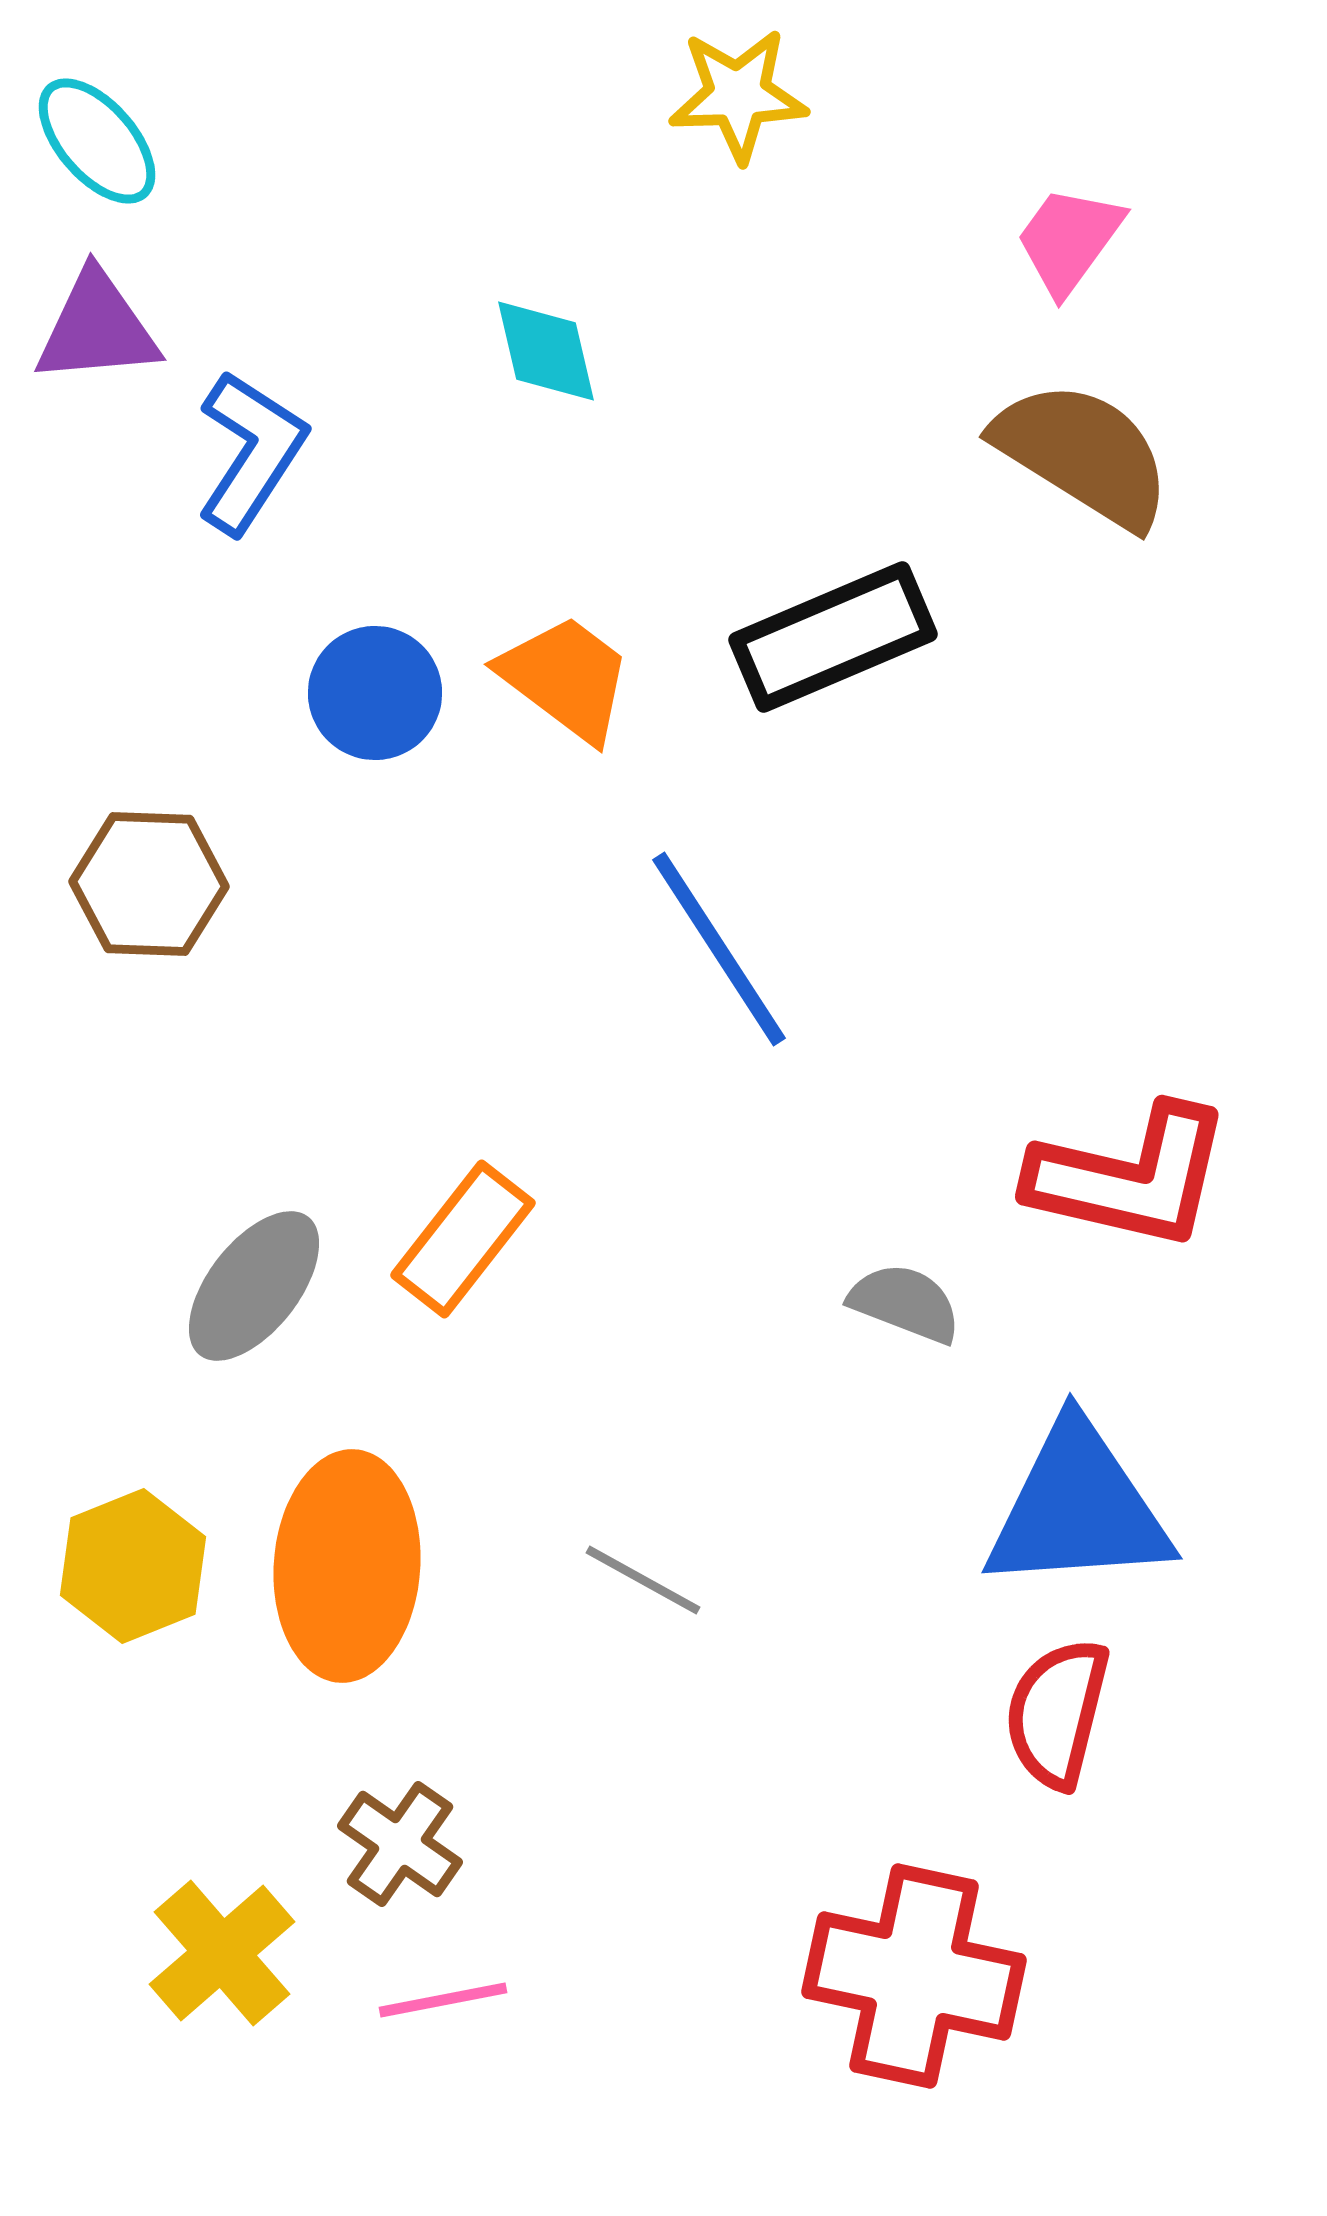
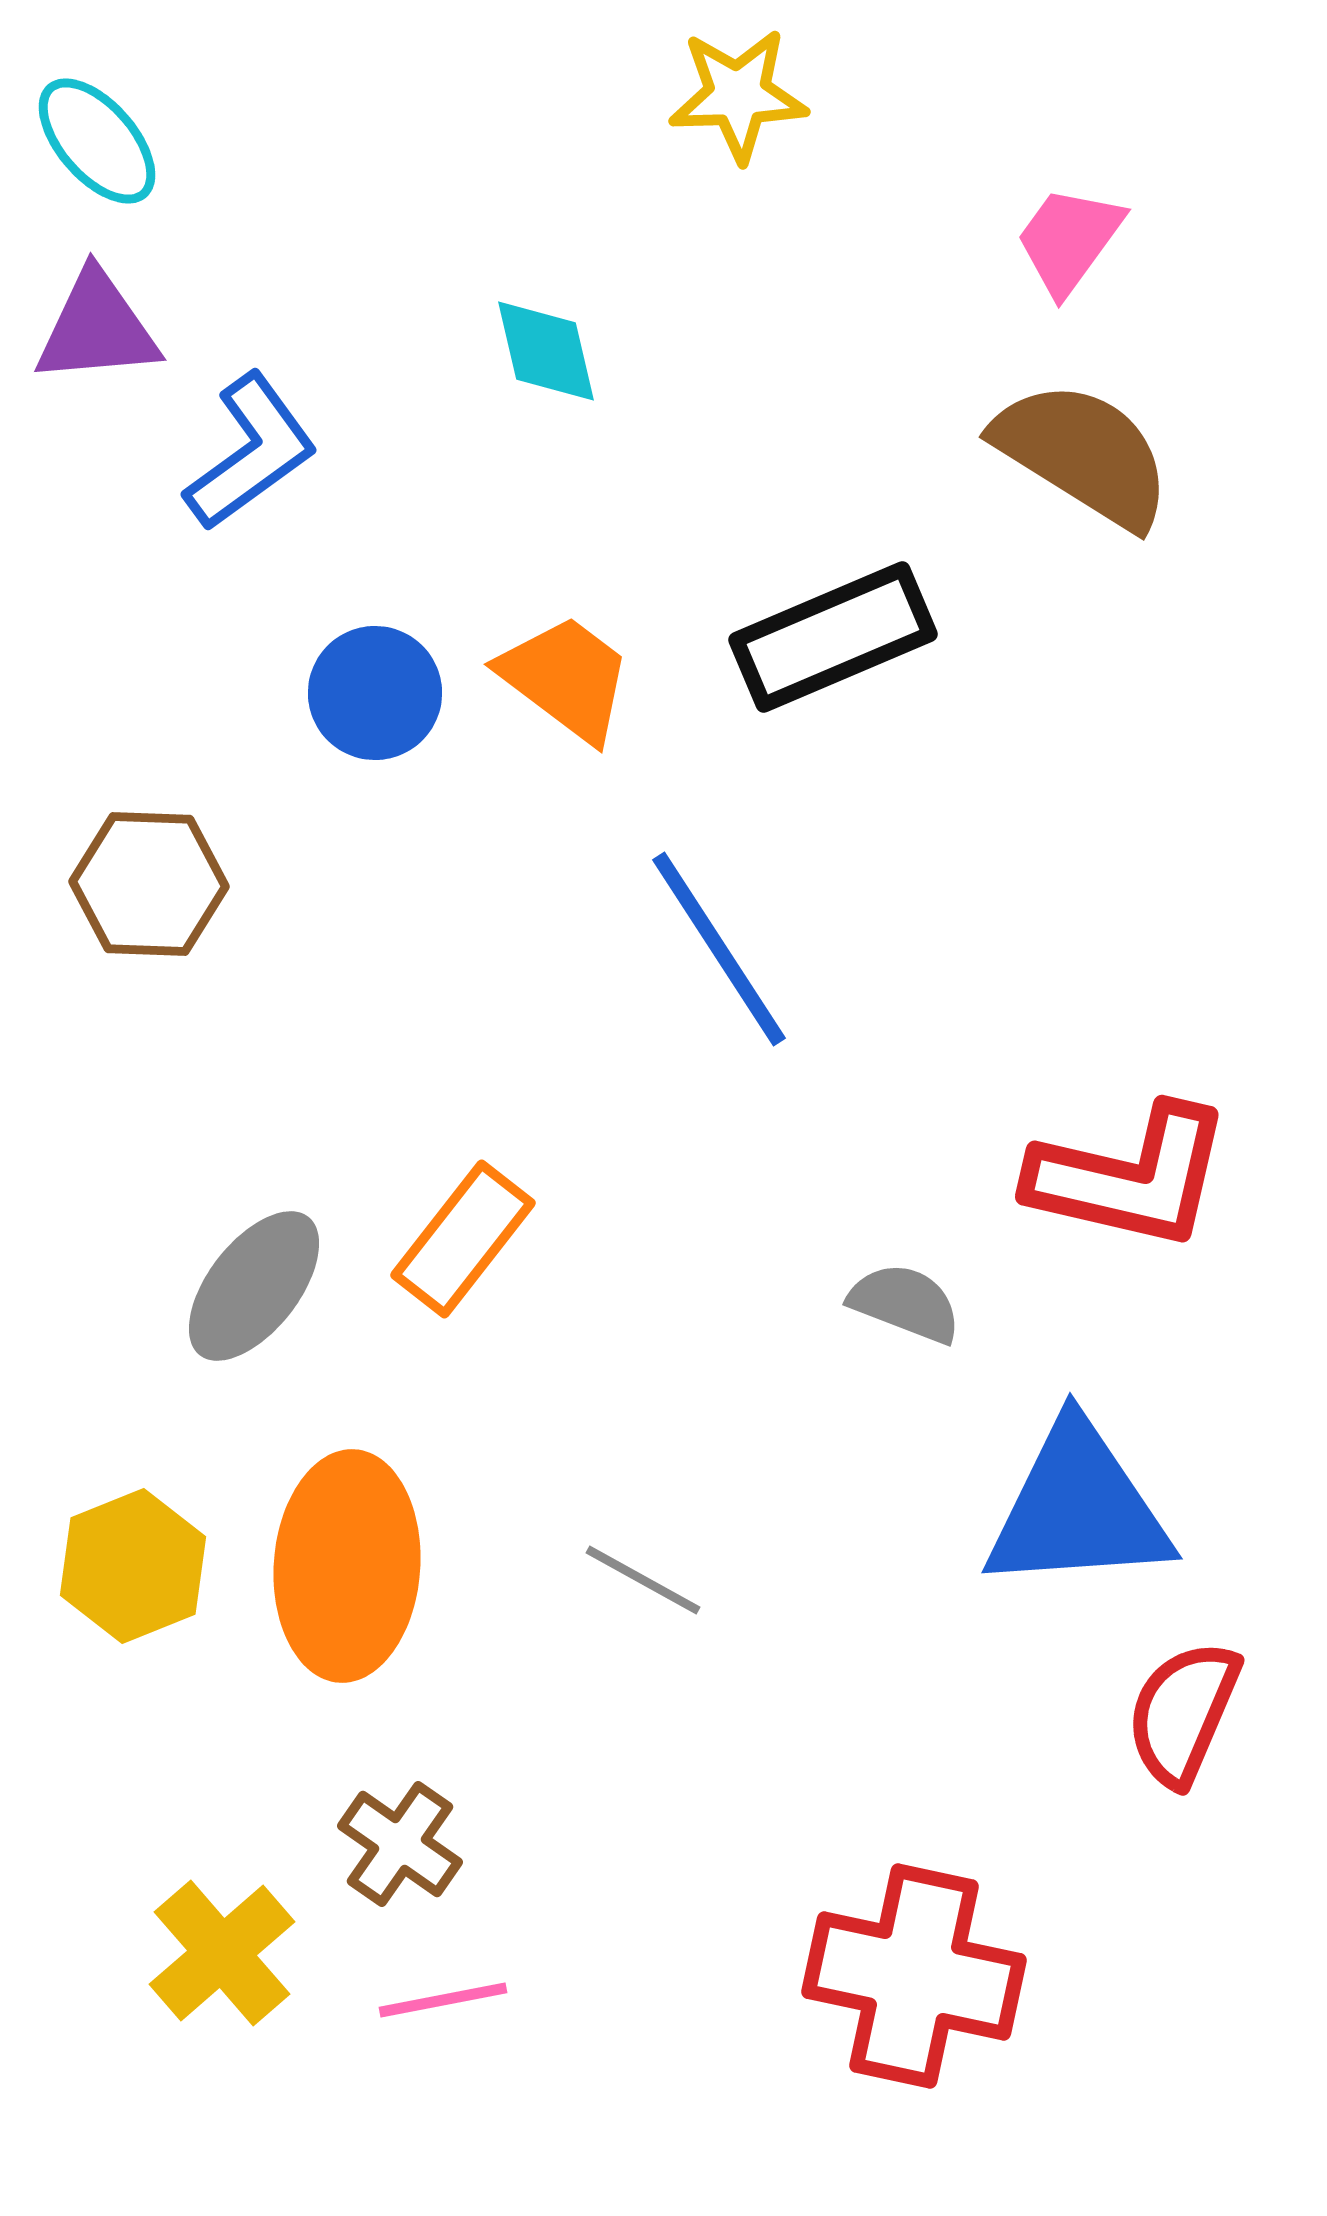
blue L-shape: rotated 21 degrees clockwise
red semicircle: moved 126 px right; rotated 9 degrees clockwise
